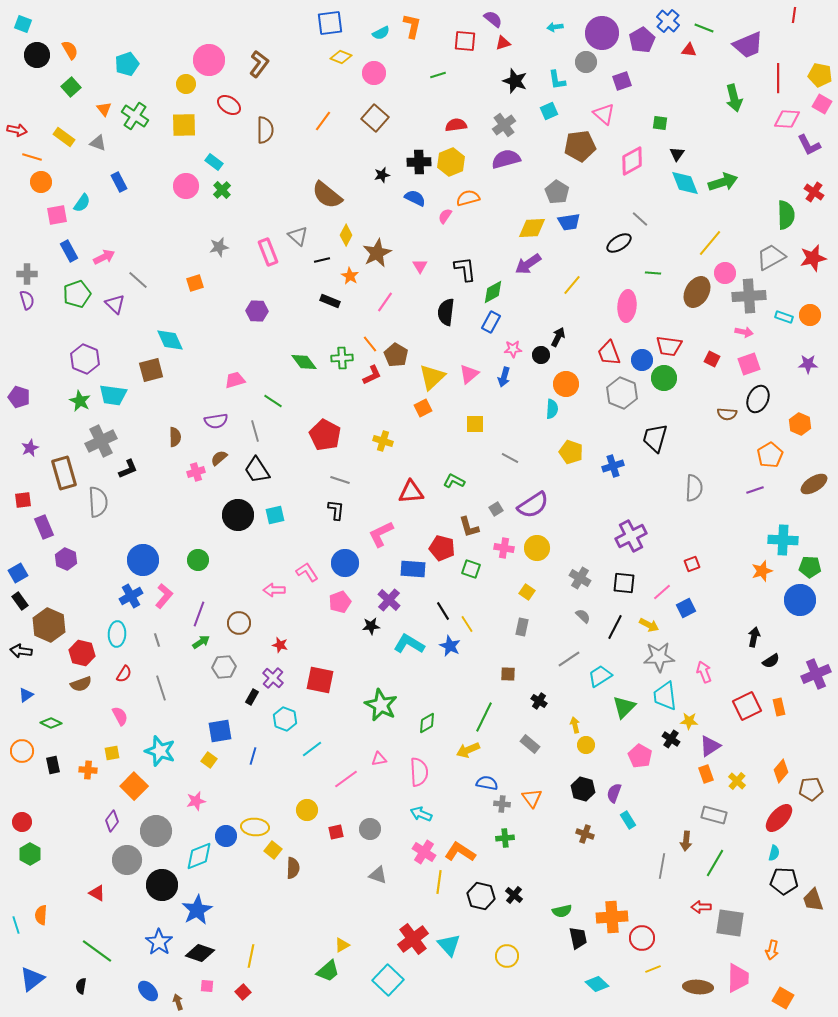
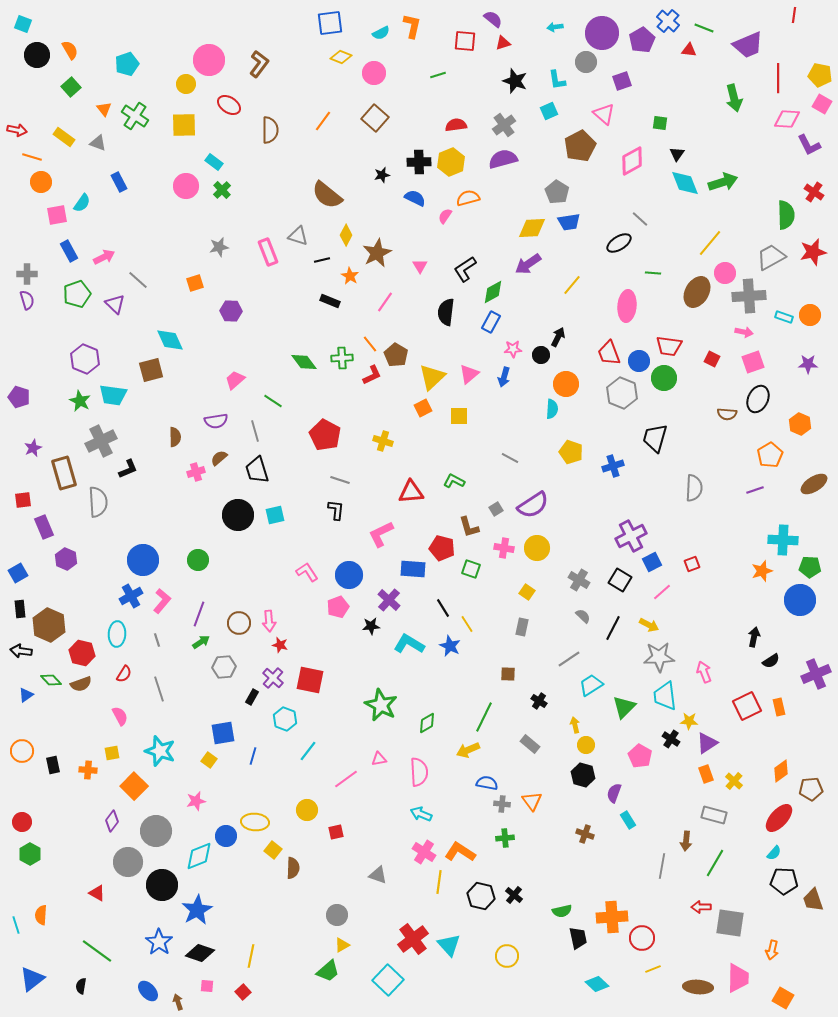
brown semicircle at (265, 130): moved 5 px right
brown pentagon at (580, 146): rotated 20 degrees counterclockwise
purple semicircle at (506, 159): moved 3 px left
gray triangle at (298, 236): rotated 25 degrees counterclockwise
red star at (813, 258): moved 6 px up
black L-shape at (465, 269): rotated 116 degrees counterclockwise
purple hexagon at (257, 311): moved 26 px left
blue circle at (642, 360): moved 3 px left, 1 px down
pink square at (749, 364): moved 4 px right, 2 px up
pink trapezoid at (235, 380): rotated 25 degrees counterclockwise
yellow square at (475, 424): moved 16 px left, 8 px up
purple star at (30, 448): moved 3 px right
black trapezoid at (257, 470): rotated 16 degrees clockwise
blue circle at (345, 563): moved 4 px right, 12 px down
gray cross at (580, 578): moved 1 px left, 2 px down
black square at (624, 583): moved 4 px left, 3 px up; rotated 25 degrees clockwise
pink arrow at (274, 590): moved 5 px left, 31 px down; rotated 95 degrees counterclockwise
pink L-shape at (164, 596): moved 2 px left, 5 px down
black rectangle at (20, 601): moved 8 px down; rotated 30 degrees clockwise
pink pentagon at (340, 602): moved 2 px left, 5 px down
blue square at (686, 608): moved 34 px left, 46 px up
black line at (443, 611): moved 3 px up
black line at (615, 627): moved 2 px left, 1 px down
cyan trapezoid at (600, 676): moved 9 px left, 9 px down
red square at (320, 680): moved 10 px left
gray line at (161, 688): moved 2 px left, 1 px down
green diamond at (51, 723): moved 43 px up; rotated 20 degrees clockwise
blue square at (220, 731): moved 3 px right, 2 px down
purple triangle at (710, 746): moved 3 px left, 3 px up
cyan line at (312, 749): moved 4 px left, 2 px down; rotated 15 degrees counterclockwise
orange diamond at (781, 771): rotated 15 degrees clockwise
yellow cross at (737, 781): moved 3 px left
black hexagon at (583, 789): moved 14 px up
orange triangle at (532, 798): moved 3 px down
yellow ellipse at (255, 827): moved 5 px up
gray circle at (370, 829): moved 33 px left, 86 px down
cyan semicircle at (774, 853): rotated 28 degrees clockwise
gray circle at (127, 860): moved 1 px right, 2 px down
